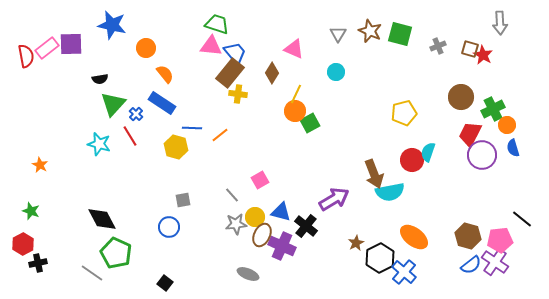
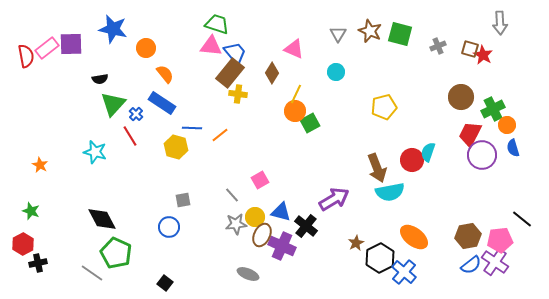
blue star at (112, 25): moved 1 px right, 4 px down
yellow pentagon at (404, 113): moved 20 px left, 6 px up
cyan star at (99, 144): moved 4 px left, 8 px down
brown arrow at (374, 174): moved 3 px right, 6 px up
brown hexagon at (468, 236): rotated 25 degrees counterclockwise
